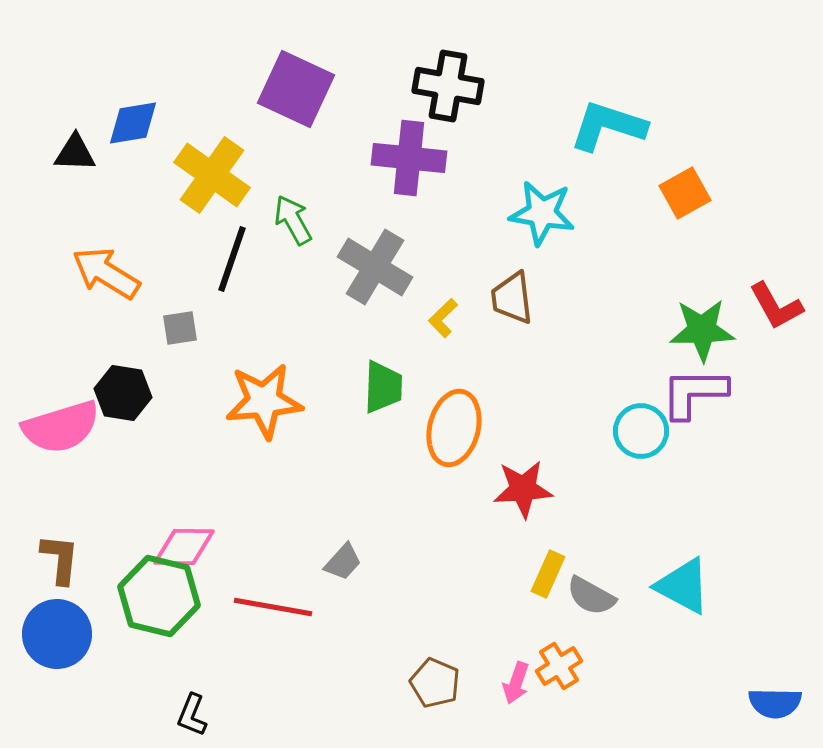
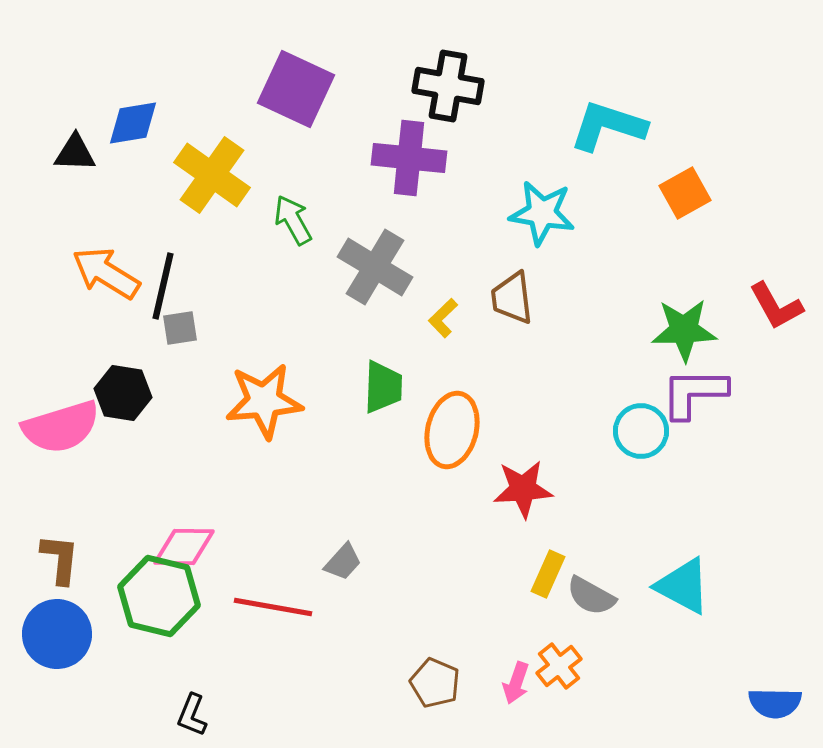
black line: moved 69 px left, 27 px down; rotated 6 degrees counterclockwise
green star: moved 18 px left
orange ellipse: moved 2 px left, 2 px down
orange cross: rotated 6 degrees counterclockwise
